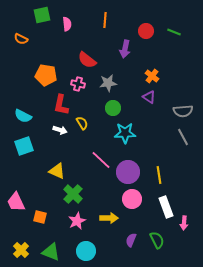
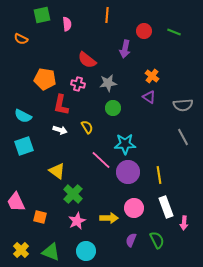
orange line: moved 2 px right, 5 px up
red circle: moved 2 px left
orange pentagon: moved 1 px left, 4 px down
gray semicircle: moved 6 px up
yellow semicircle: moved 5 px right, 4 px down
cyan star: moved 11 px down
yellow triangle: rotated 12 degrees clockwise
pink circle: moved 2 px right, 9 px down
